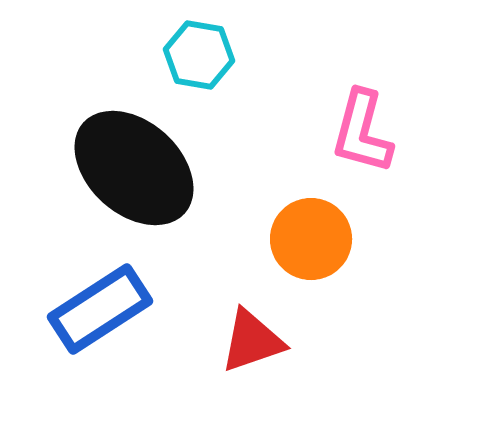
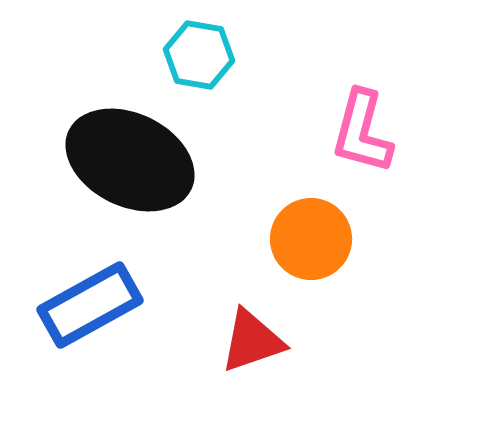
black ellipse: moved 4 px left, 8 px up; rotated 16 degrees counterclockwise
blue rectangle: moved 10 px left, 4 px up; rotated 4 degrees clockwise
